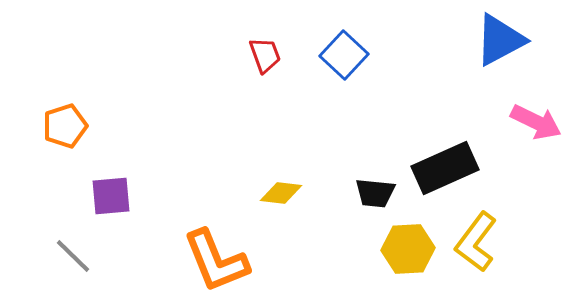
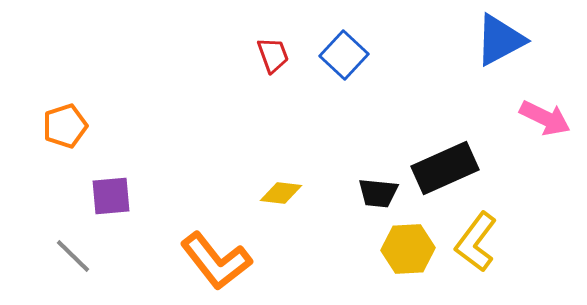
red trapezoid: moved 8 px right
pink arrow: moved 9 px right, 4 px up
black trapezoid: moved 3 px right
orange L-shape: rotated 16 degrees counterclockwise
